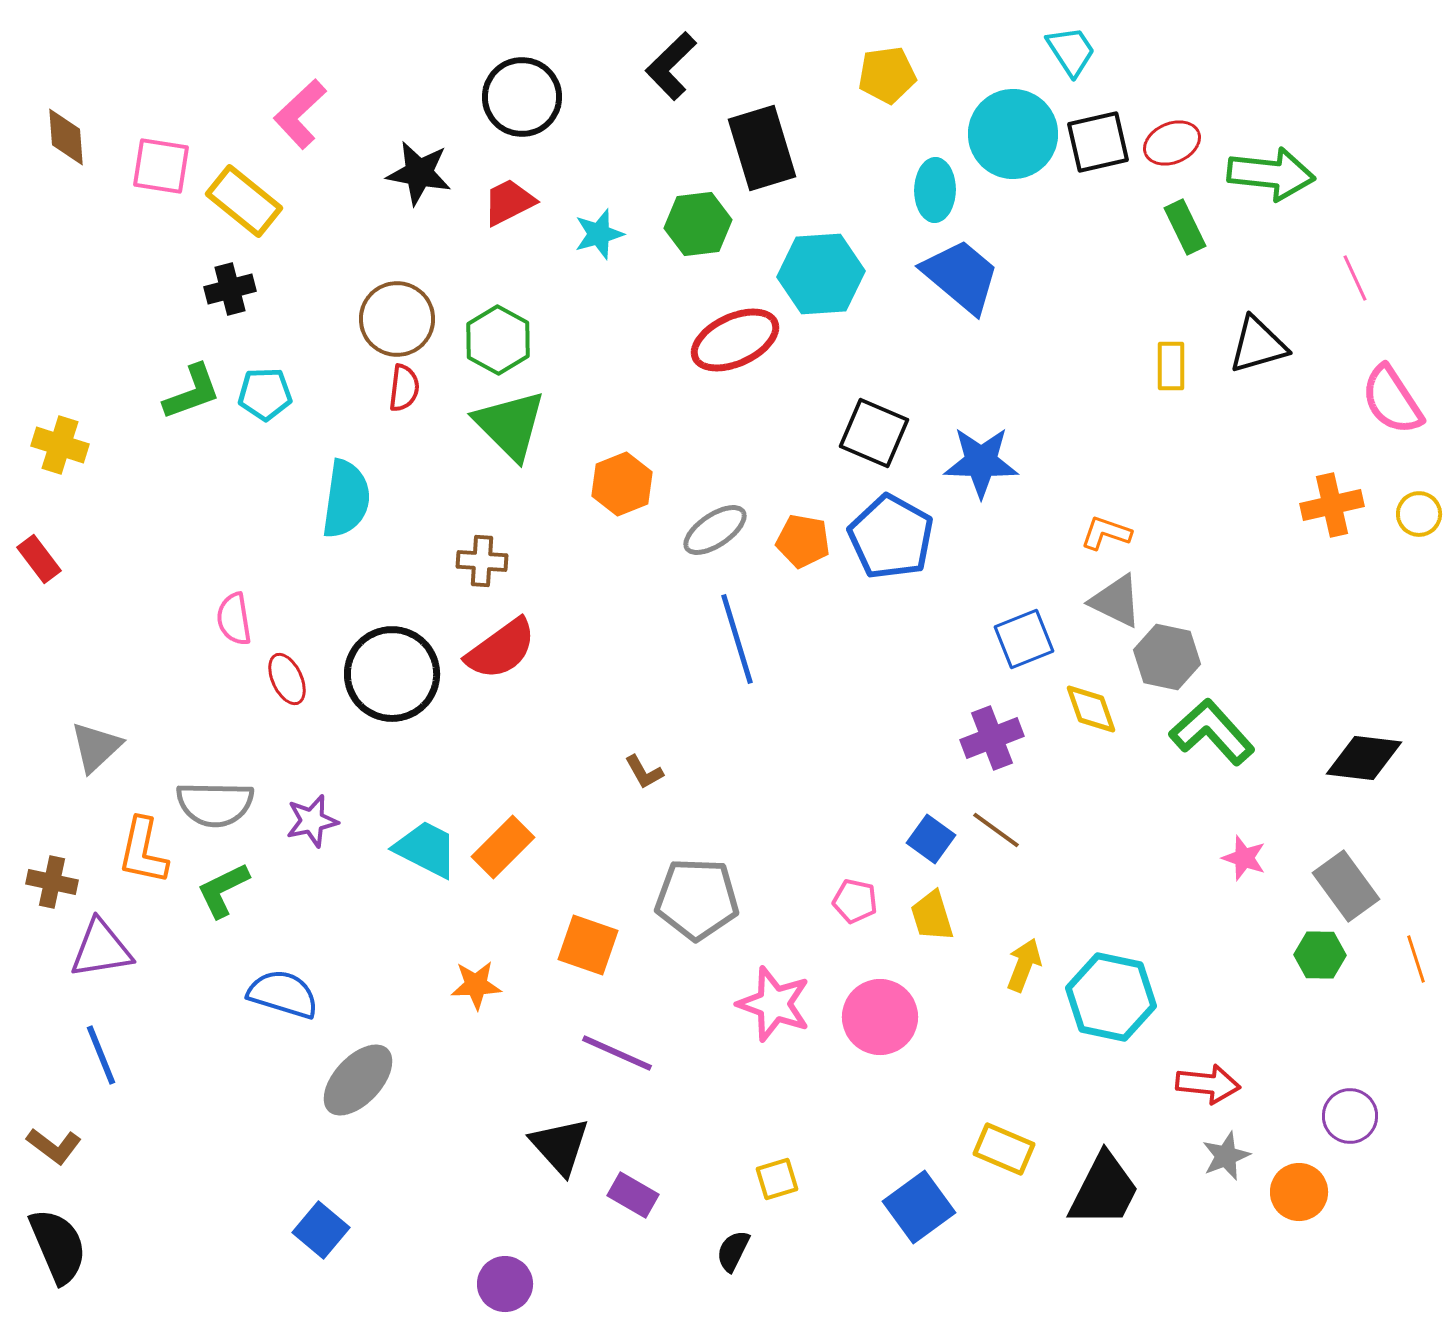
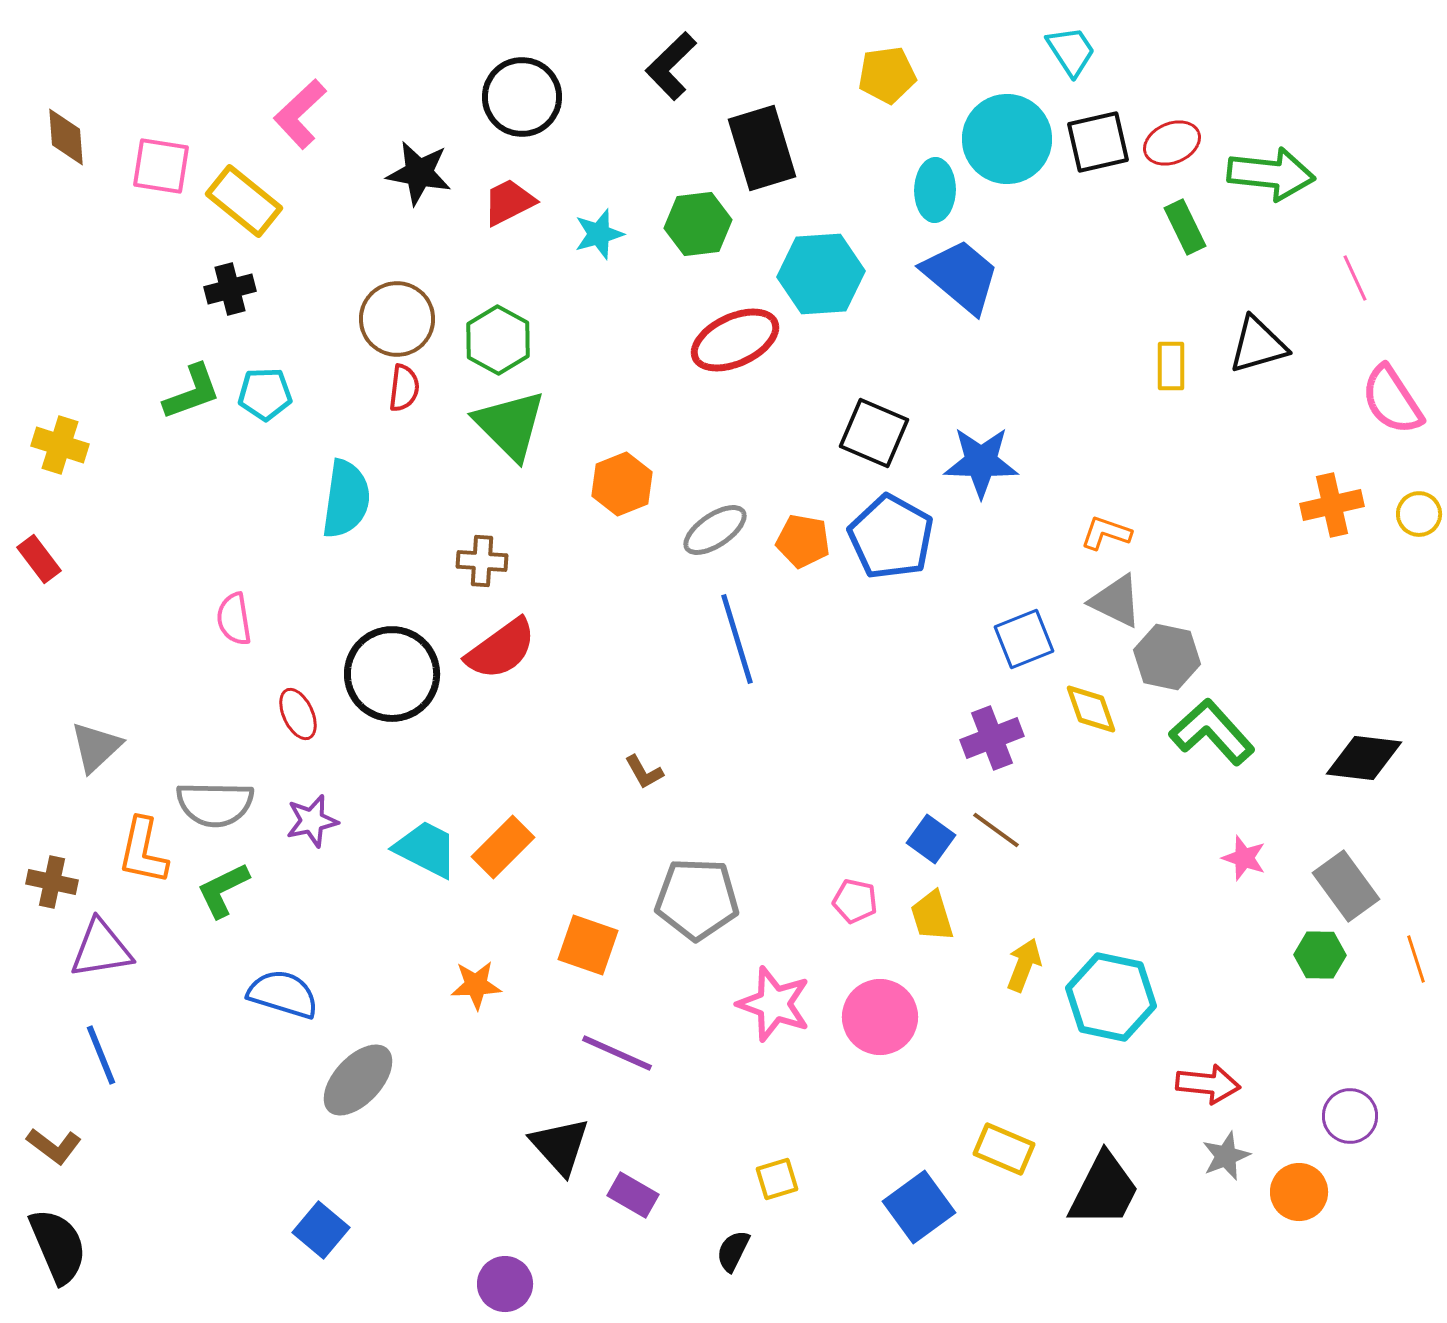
cyan circle at (1013, 134): moved 6 px left, 5 px down
red ellipse at (287, 679): moved 11 px right, 35 px down
